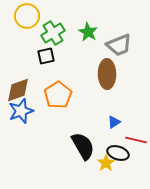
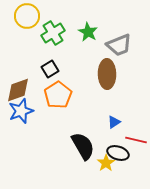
black square: moved 4 px right, 13 px down; rotated 18 degrees counterclockwise
